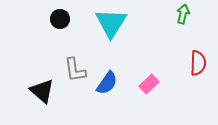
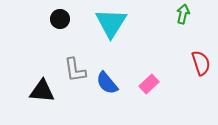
red semicircle: moved 3 px right; rotated 20 degrees counterclockwise
blue semicircle: rotated 105 degrees clockwise
black triangle: rotated 36 degrees counterclockwise
